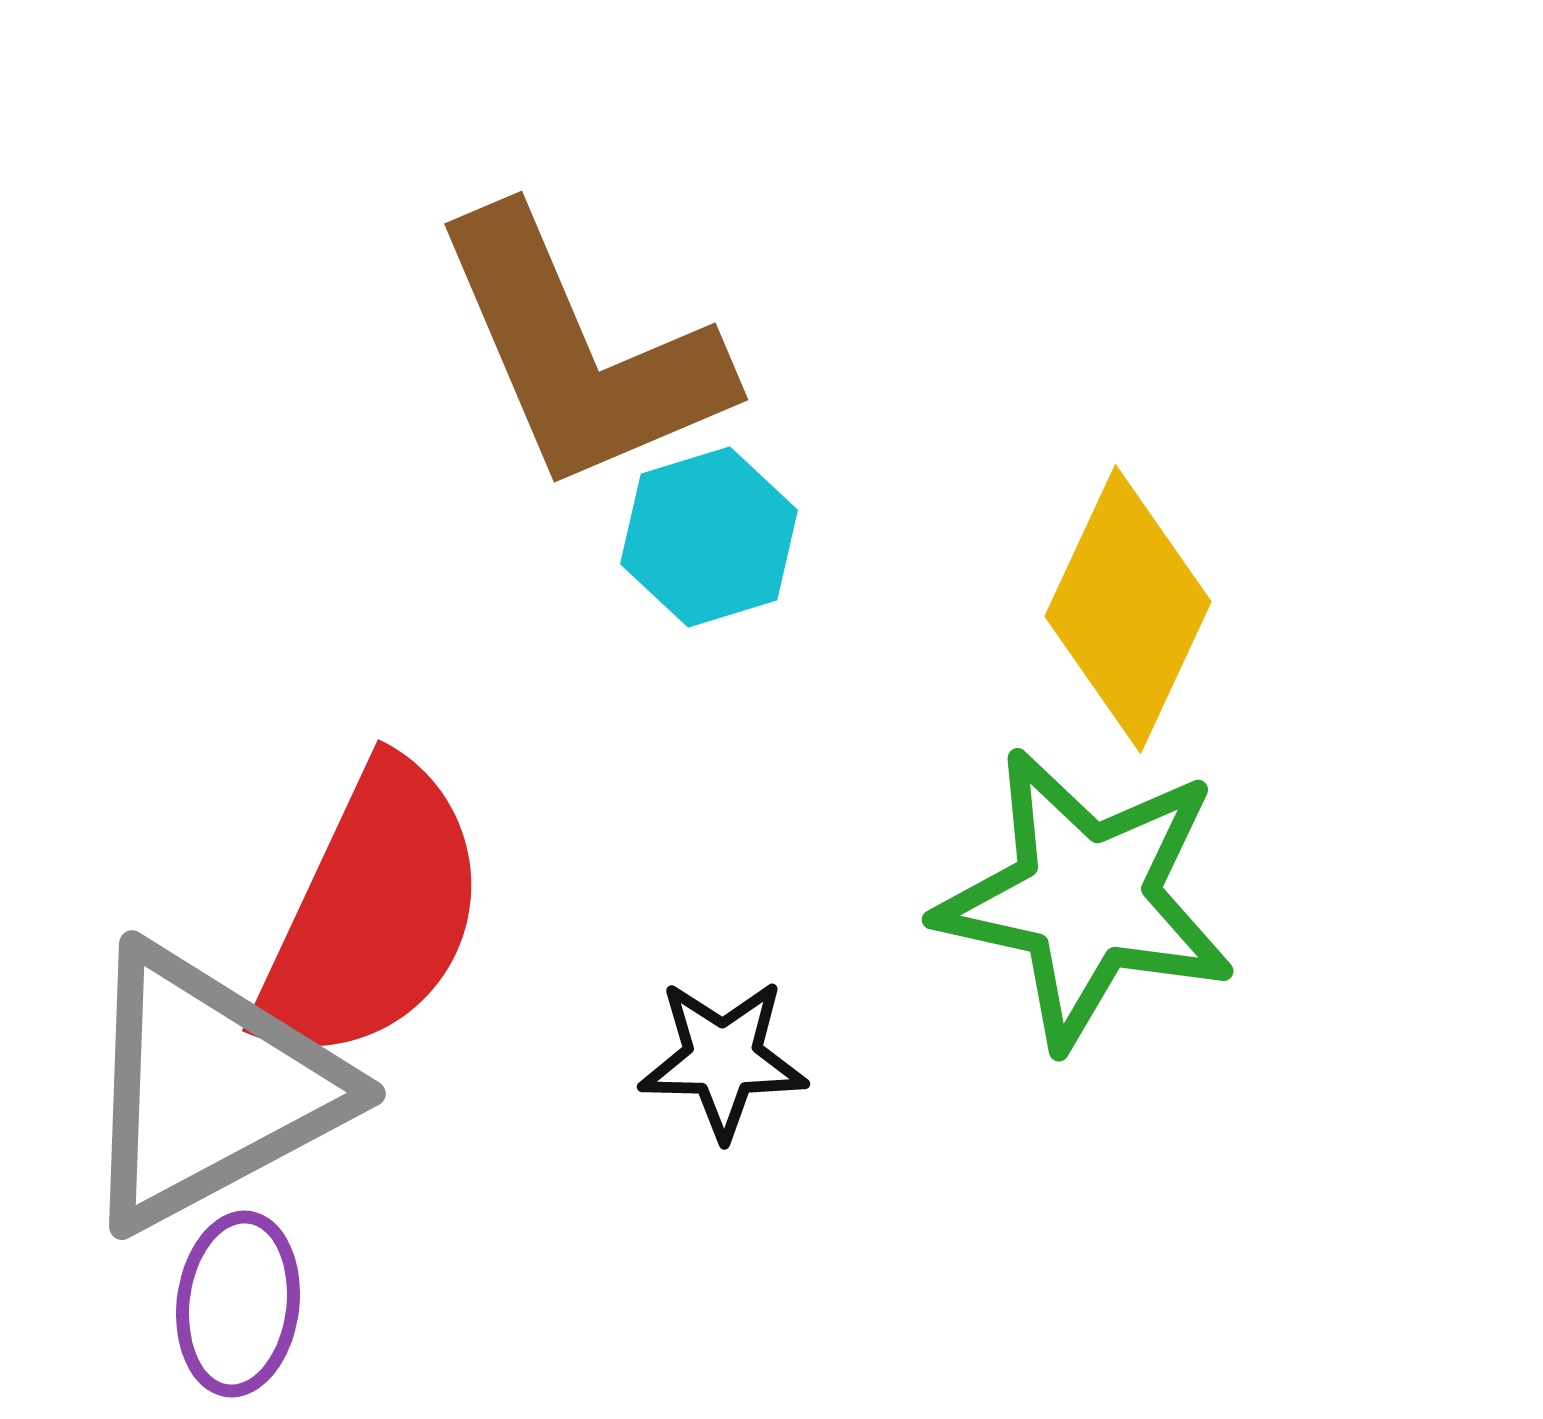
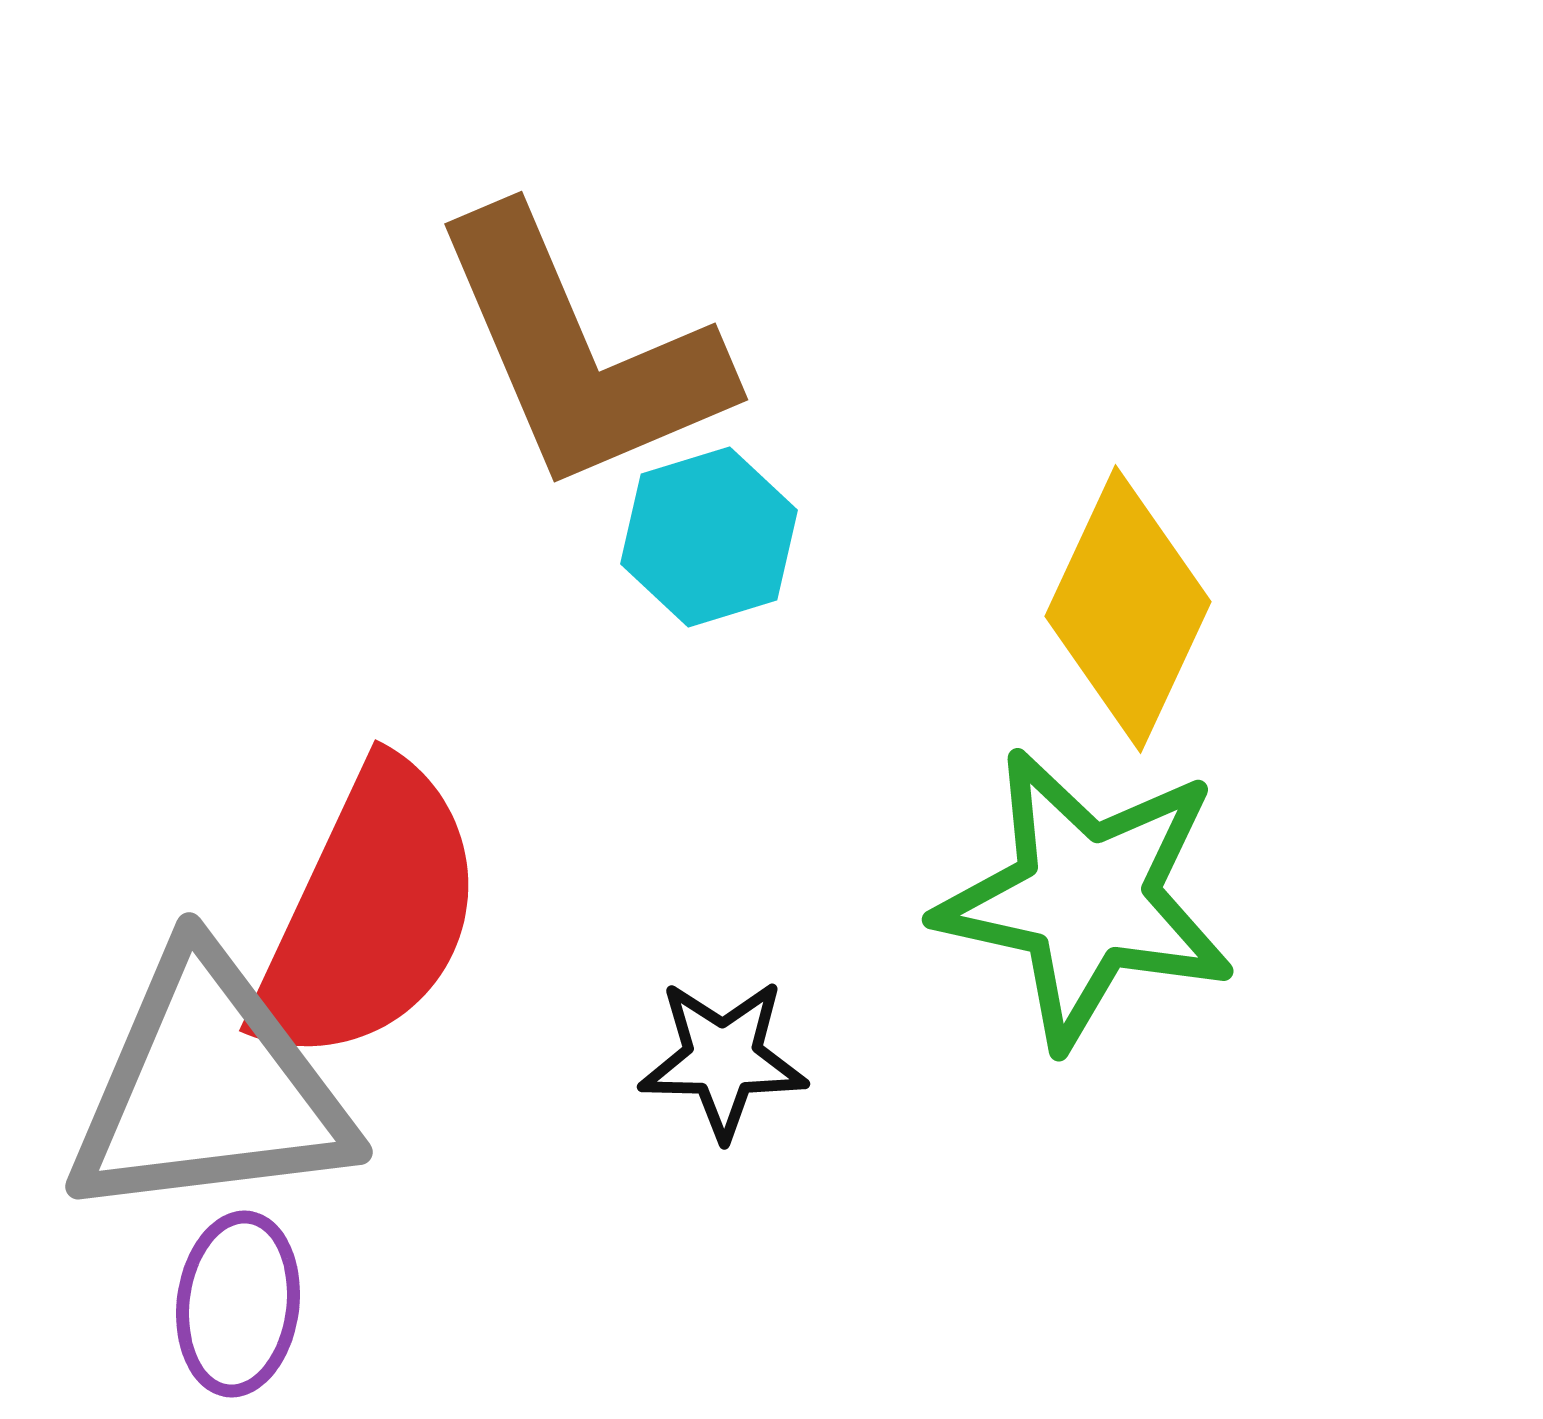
red semicircle: moved 3 px left
gray triangle: rotated 21 degrees clockwise
